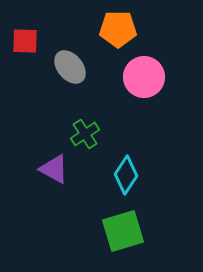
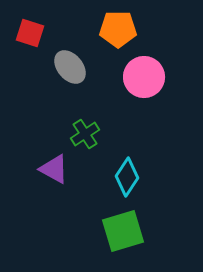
red square: moved 5 px right, 8 px up; rotated 16 degrees clockwise
cyan diamond: moved 1 px right, 2 px down
